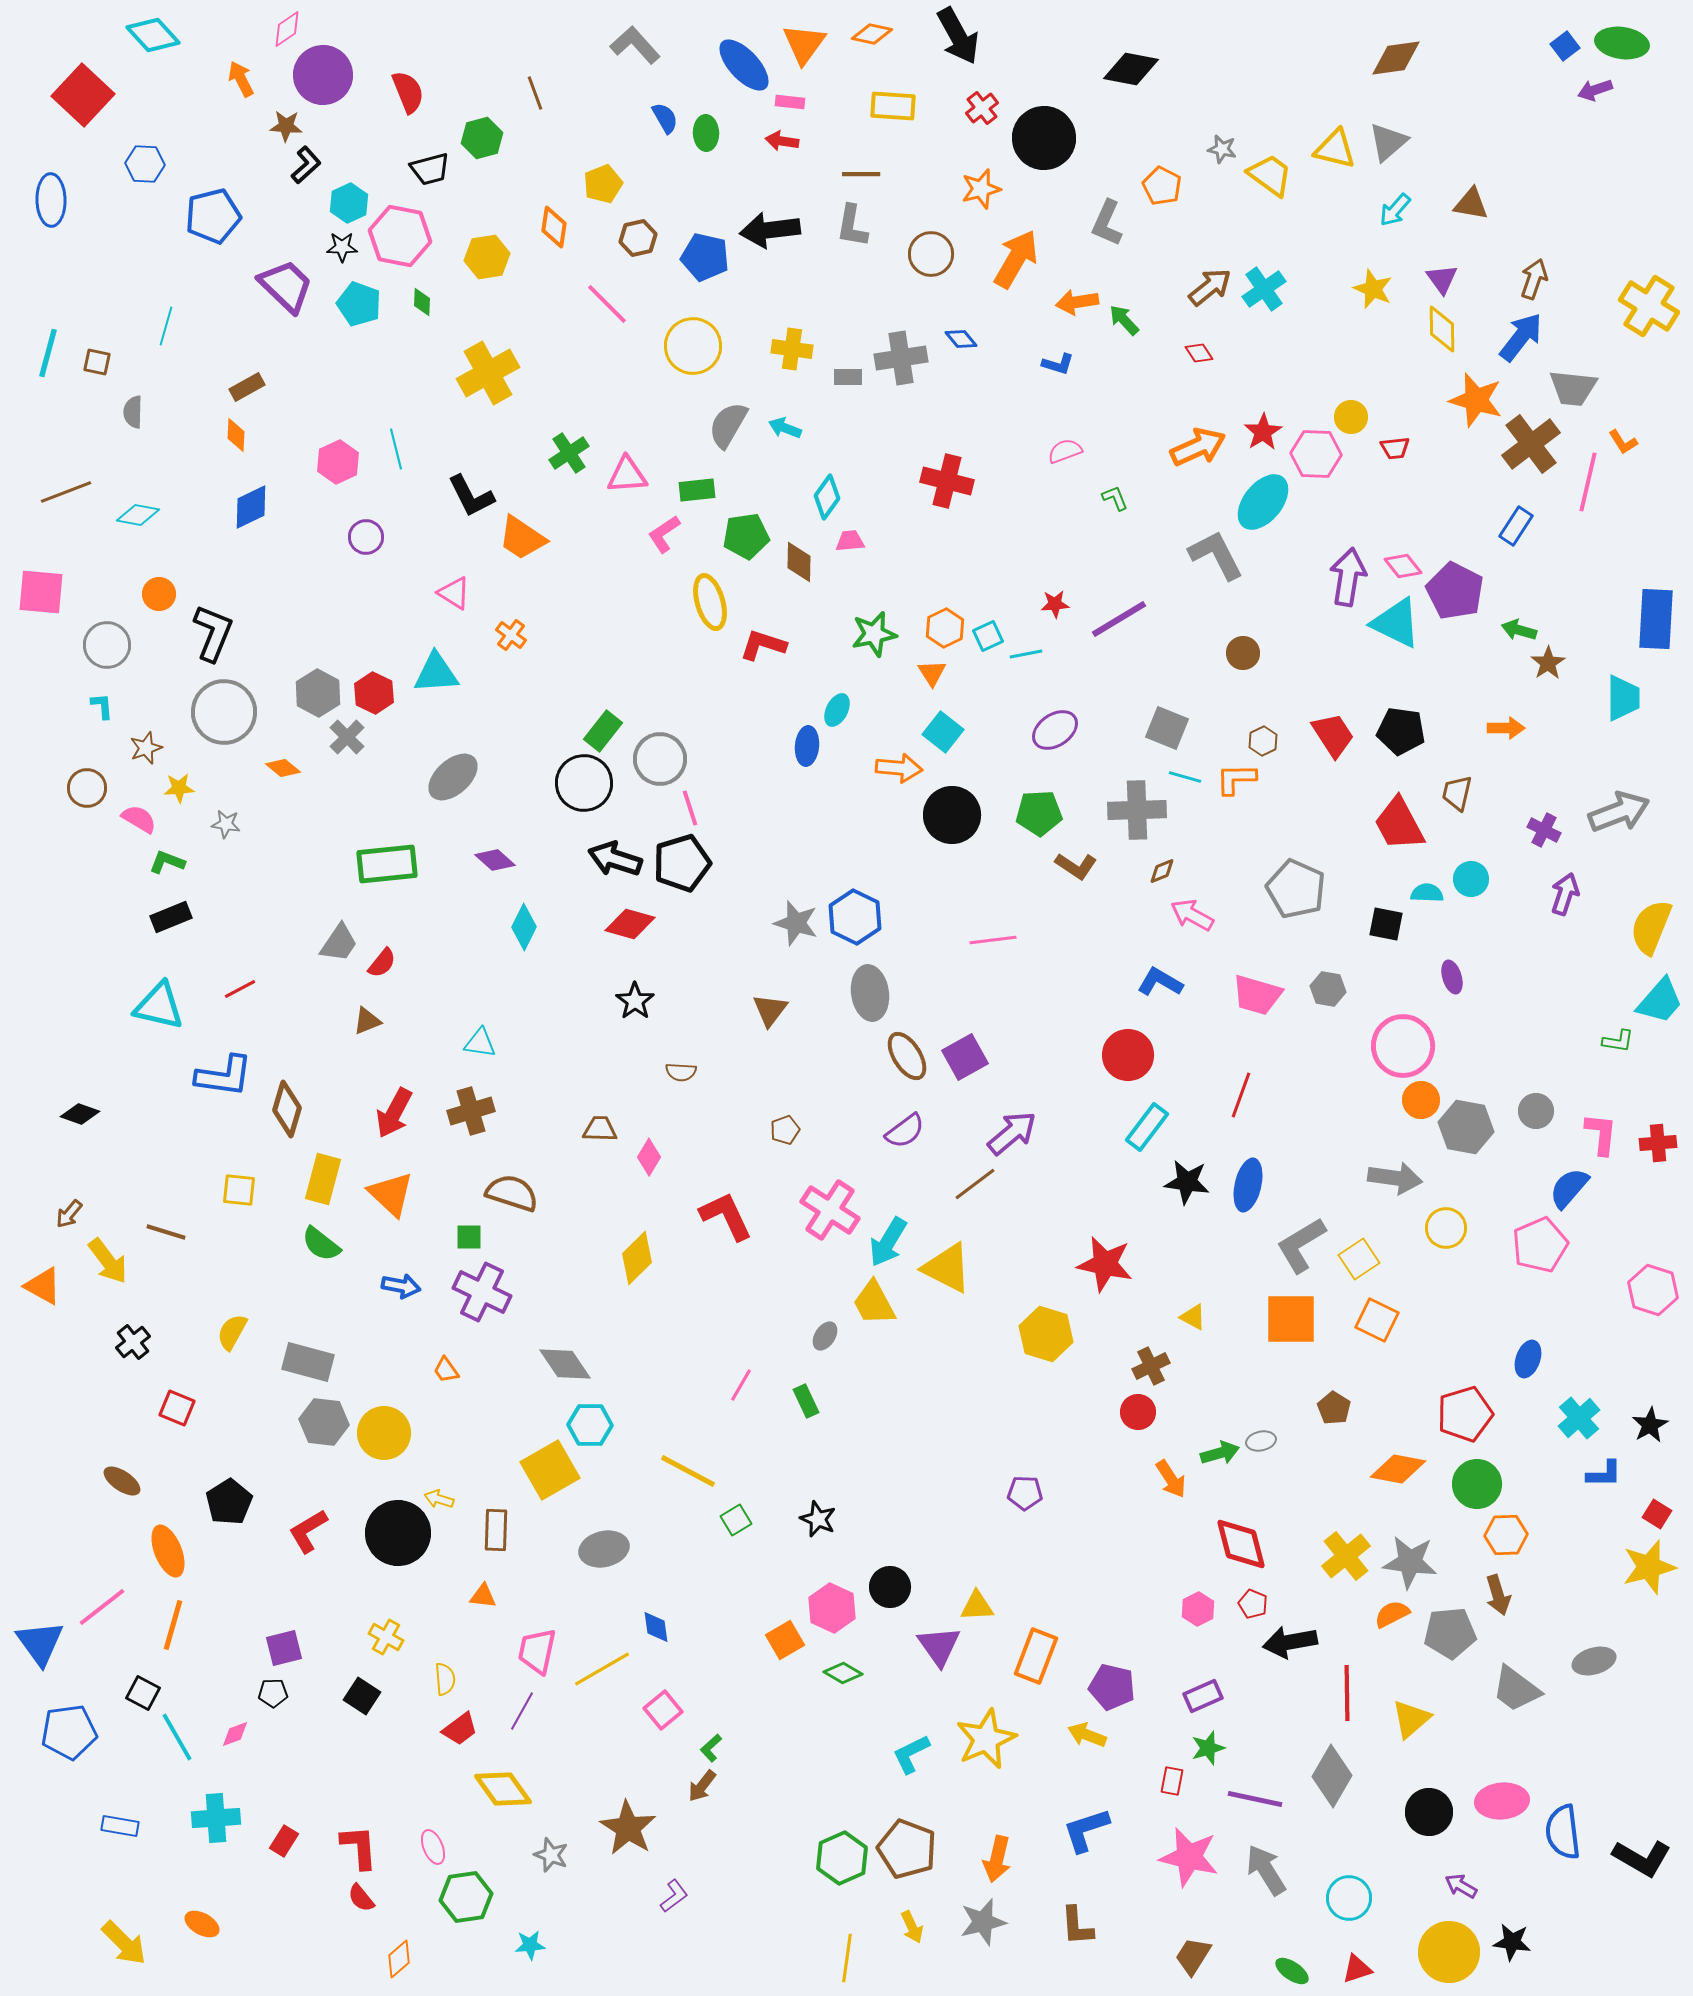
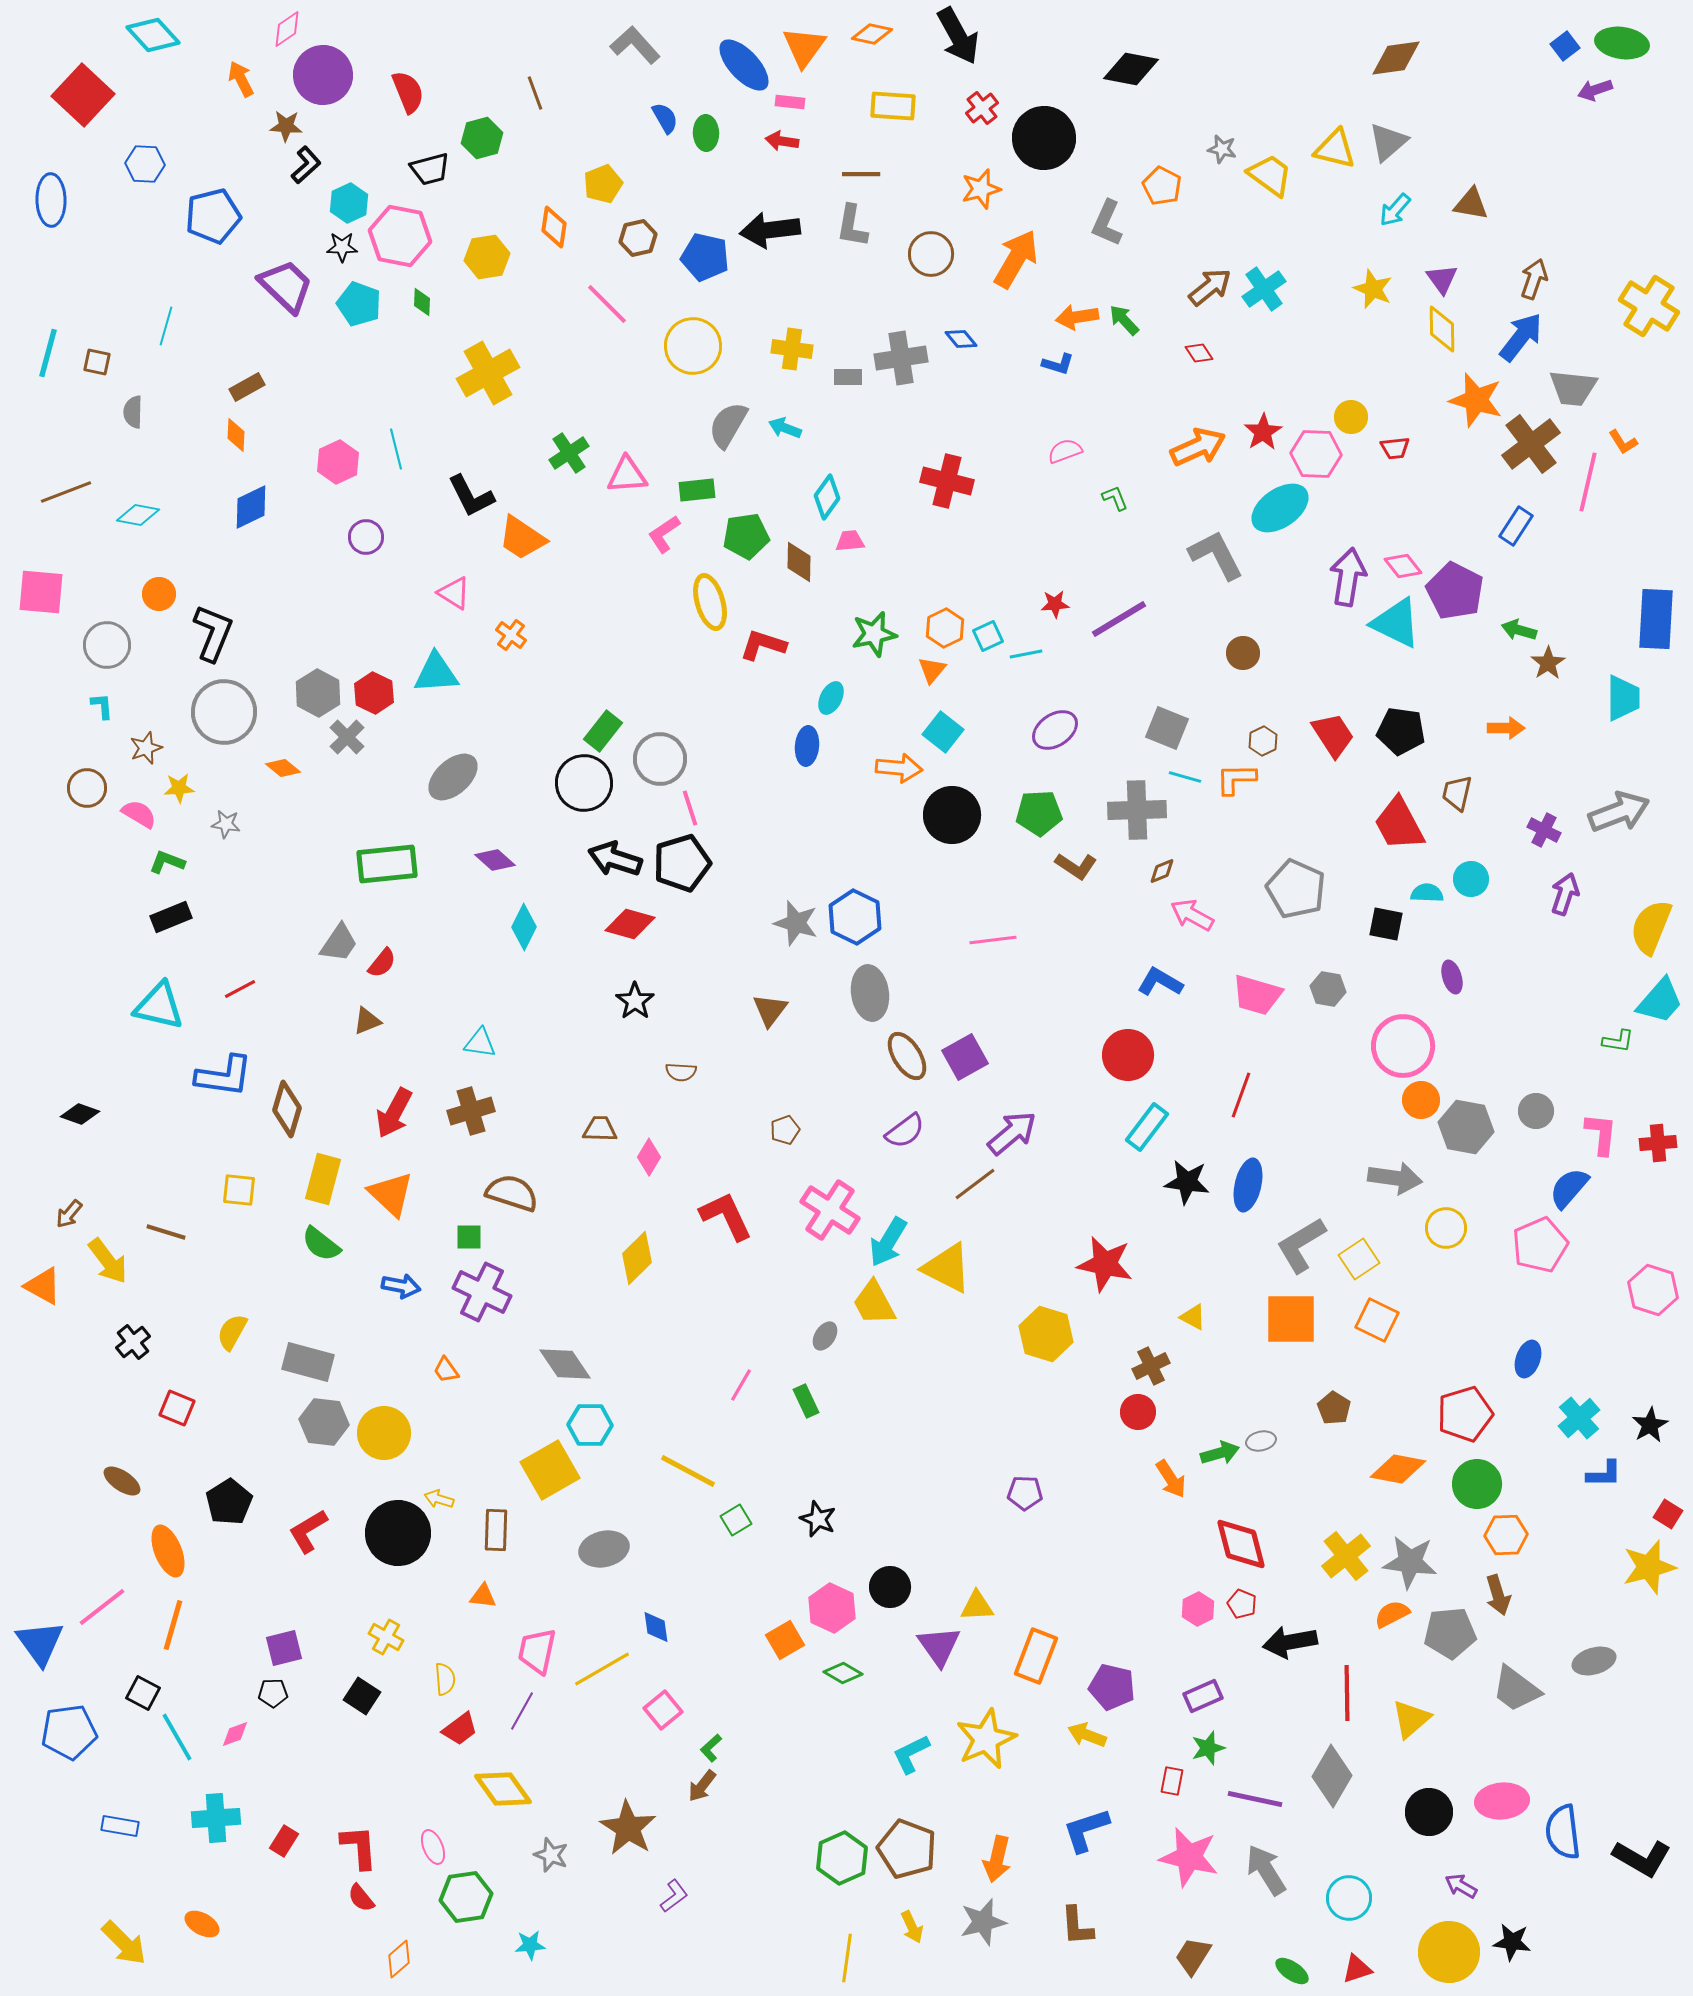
orange triangle at (804, 44): moved 3 px down
orange arrow at (1077, 302): moved 15 px down
cyan ellipse at (1263, 502): moved 17 px right, 6 px down; rotated 16 degrees clockwise
orange triangle at (932, 673): moved 3 px up; rotated 12 degrees clockwise
cyan ellipse at (837, 710): moved 6 px left, 12 px up
pink semicircle at (139, 819): moved 5 px up
red square at (1657, 1514): moved 11 px right
red pentagon at (1253, 1604): moved 11 px left
